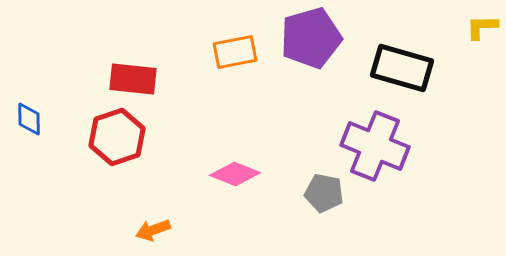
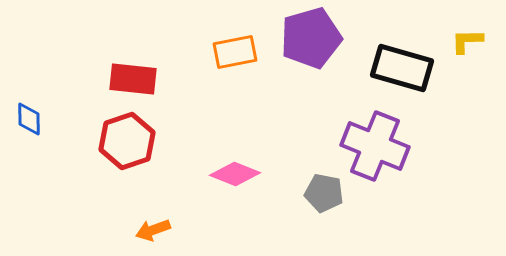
yellow L-shape: moved 15 px left, 14 px down
red hexagon: moved 10 px right, 4 px down
